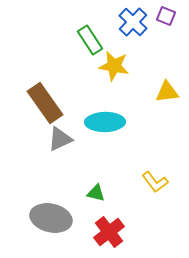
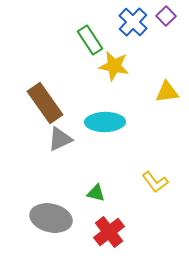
purple square: rotated 24 degrees clockwise
